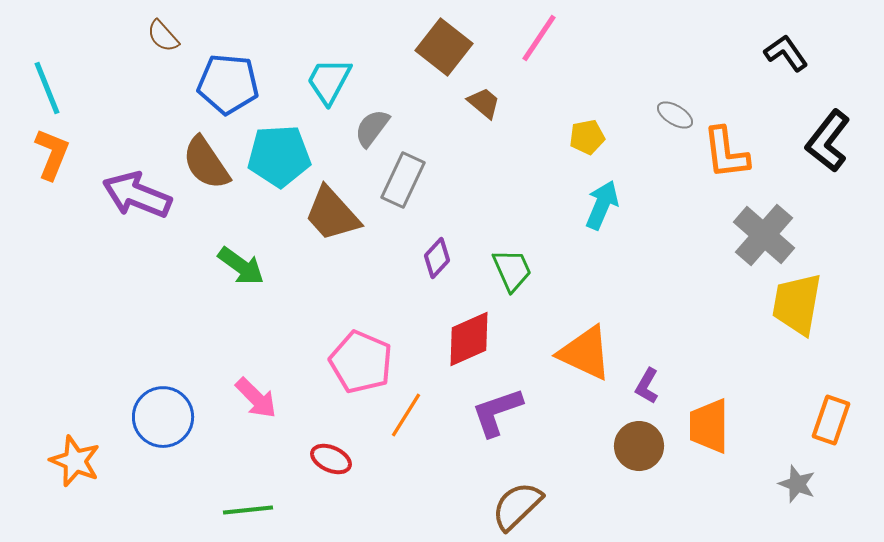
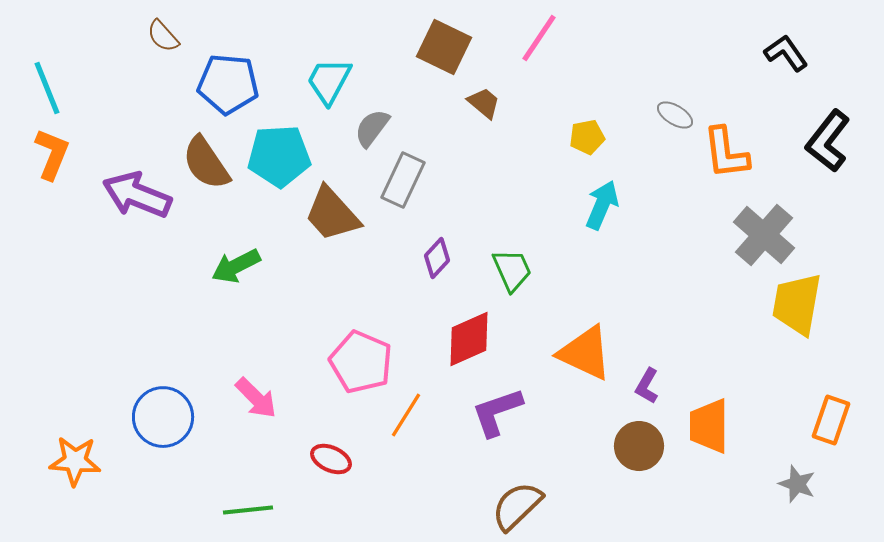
brown square at (444, 47): rotated 12 degrees counterclockwise
green arrow at (241, 266): moved 5 px left; rotated 117 degrees clockwise
orange star at (75, 461): rotated 18 degrees counterclockwise
